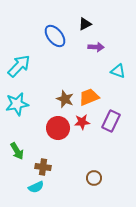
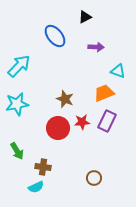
black triangle: moved 7 px up
orange trapezoid: moved 15 px right, 4 px up
purple rectangle: moved 4 px left
